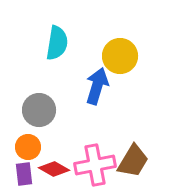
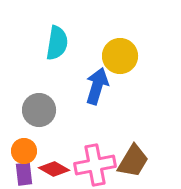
orange circle: moved 4 px left, 4 px down
